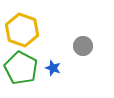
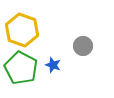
blue star: moved 3 px up
